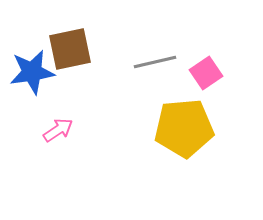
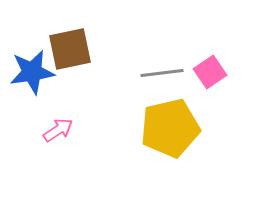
gray line: moved 7 px right, 11 px down; rotated 6 degrees clockwise
pink square: moved 4 px right, 1 px up
yellow pentagon: moved 14 px left; rotated 8 degrees counterclockwise
